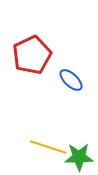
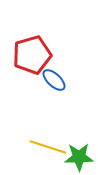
red pentagon: rotated 9 degrees clockwise
blue ellipse: moved 17 px left
